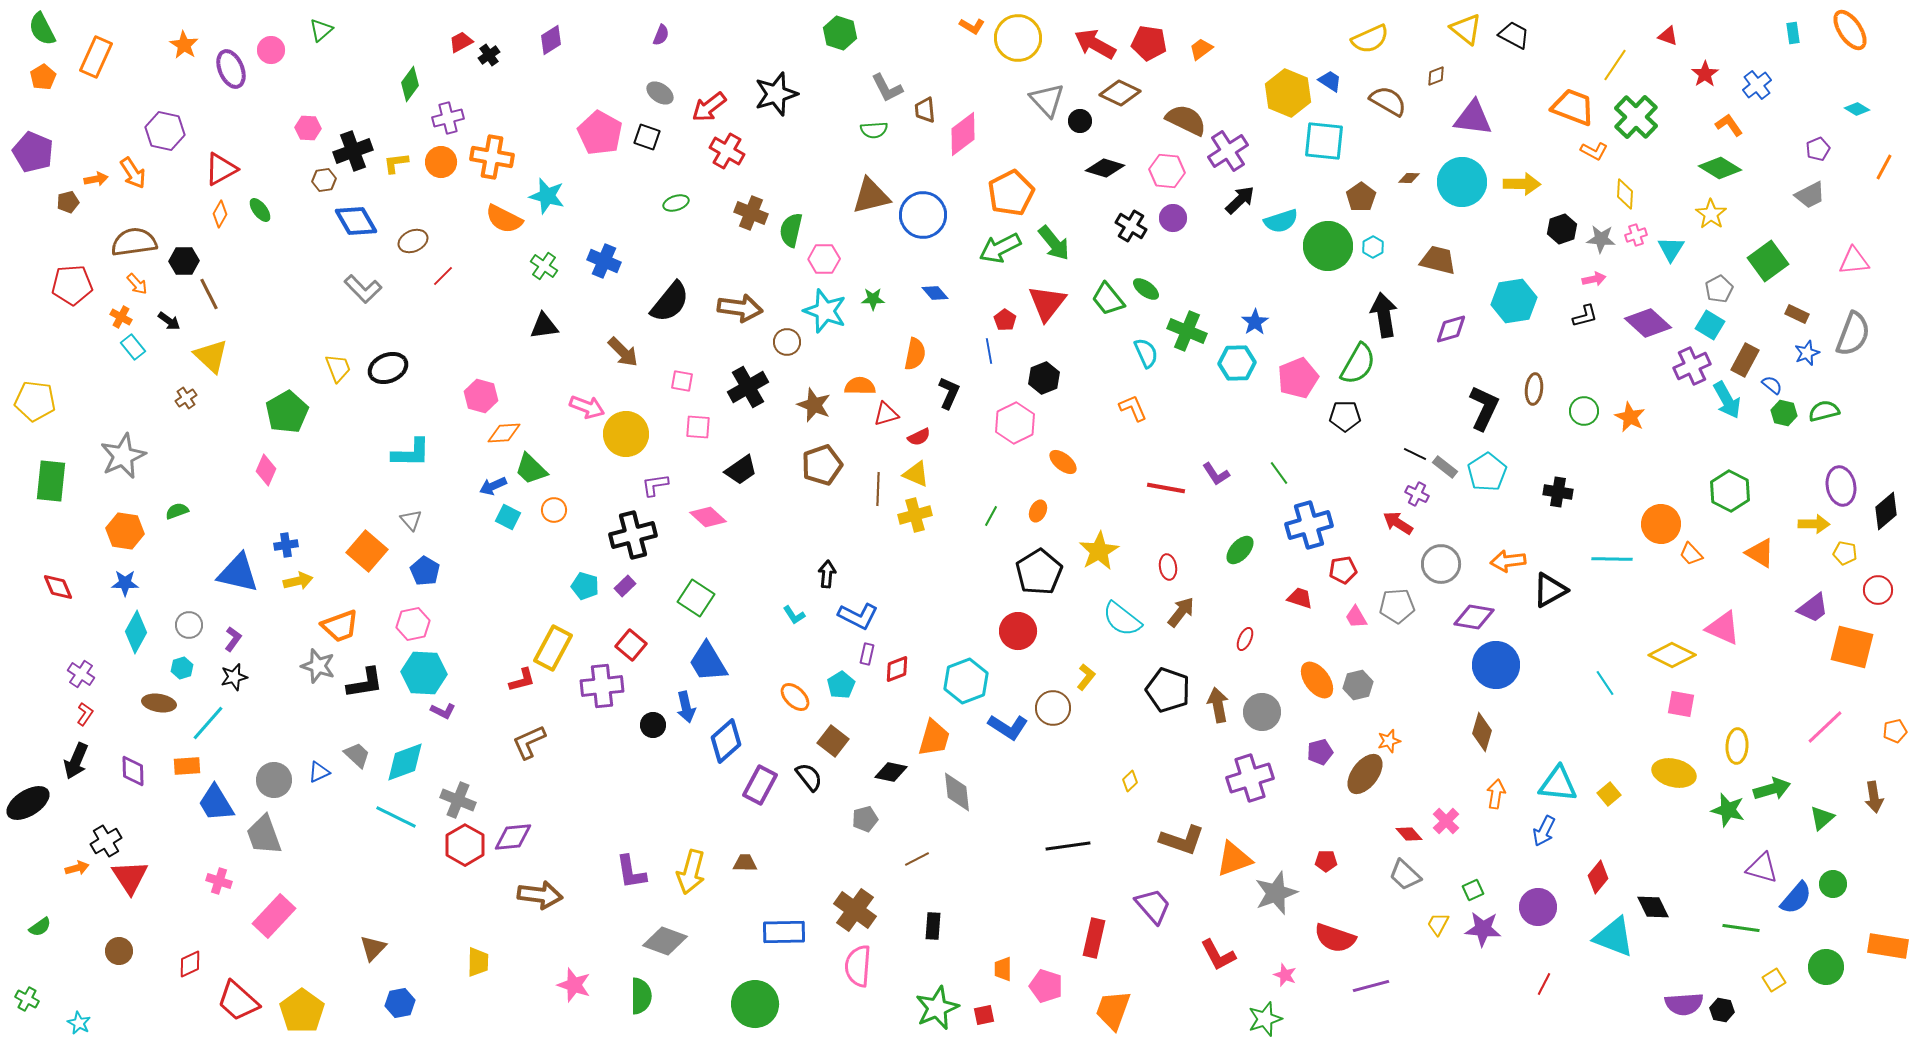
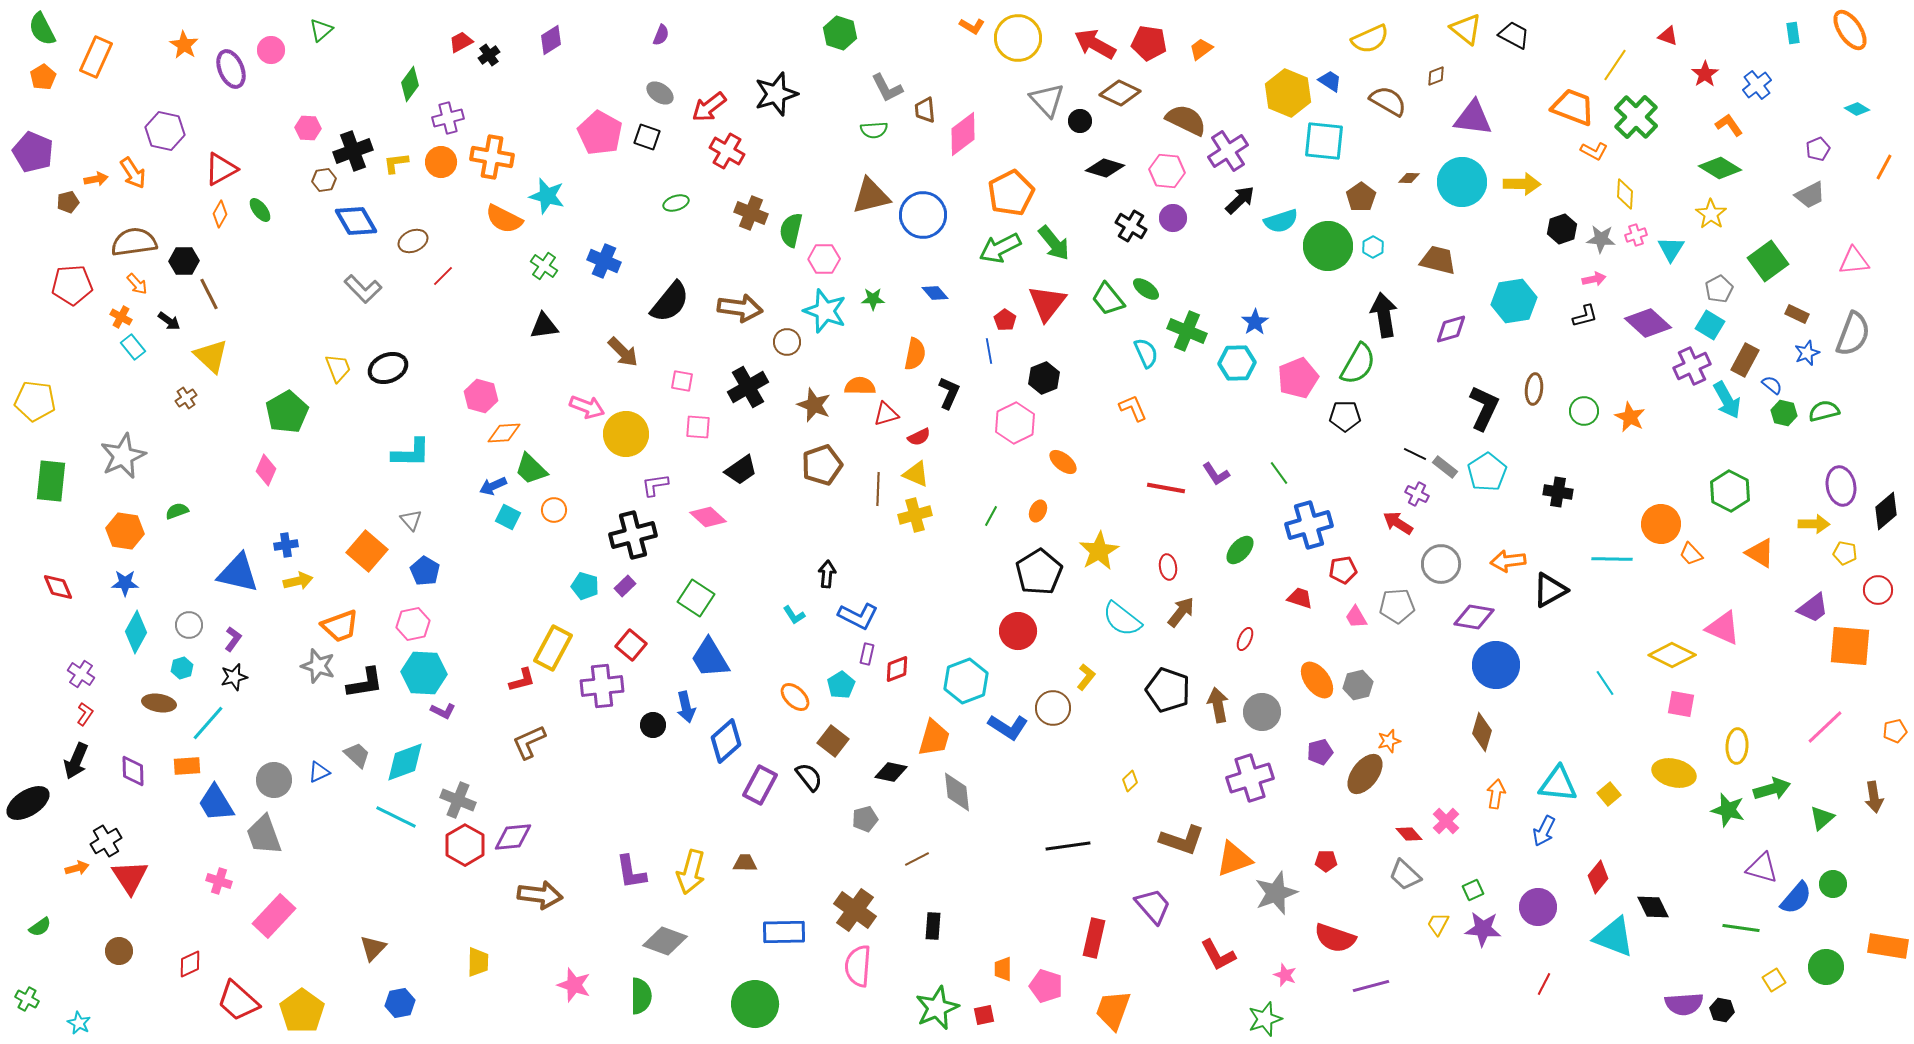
orange square at (1852, 647): moved 2 px left, 1 px up; rotated 9 degrees counterclockwise
blue trapezoid at (708, 662): moved 2 px right, 4 px up
